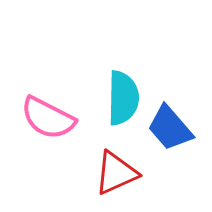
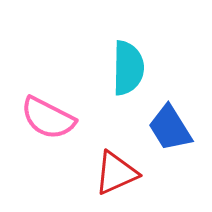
cyan semicircle: moved 5 px right, 30 px up
blue trapezoid: rotated 9 degrees clockwise
